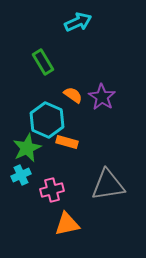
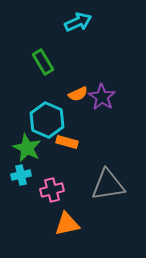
orange semicircle: moved 5 px right, 1 px up; rotated 120 degrees clockwise
green star: rotated 20 degrees counterclockwise
cyan cross: rotated 12 degrees clockwise
